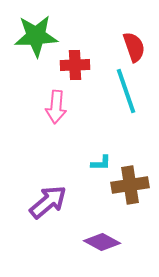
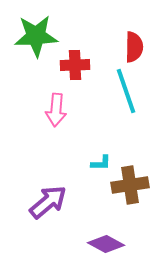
red semicircle: rotated 20 degrees clockwise
pink arrow: moved 3 px down
purple diamond: moved 4 px right, 2 px down
